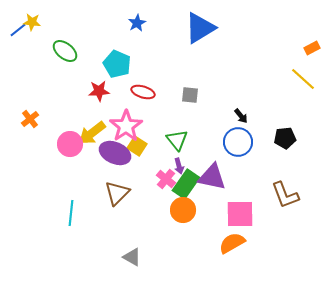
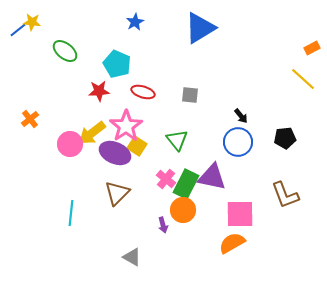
blue star: moved 2 px left, 1 px up
purple arrow: moved 16 px left, 59 px down
green rectangle: rotated 8 degrees counterclockwise
